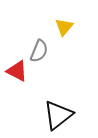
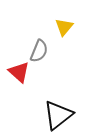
red triangle: moved 2 px right, 1 px down; rotated 15 degrees clockwise
